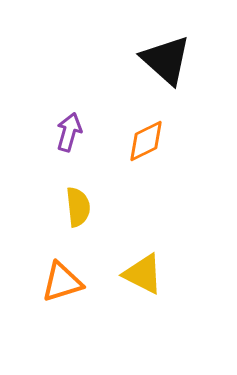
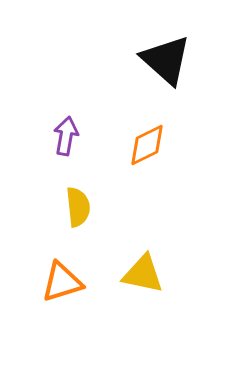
purple arrow: moved 3 px left, 4 px down; rotated 6 degrees counterclockwise
orange diamond: moved 1 px right, 4 px down
yellow triangle: rotated 15 degrees counterclockwise
